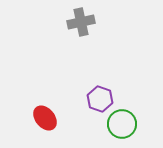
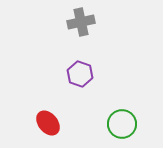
purple hexagon: moved 20 px left, 25 px up
red ellipse: moved 3 px right, 5 px down
